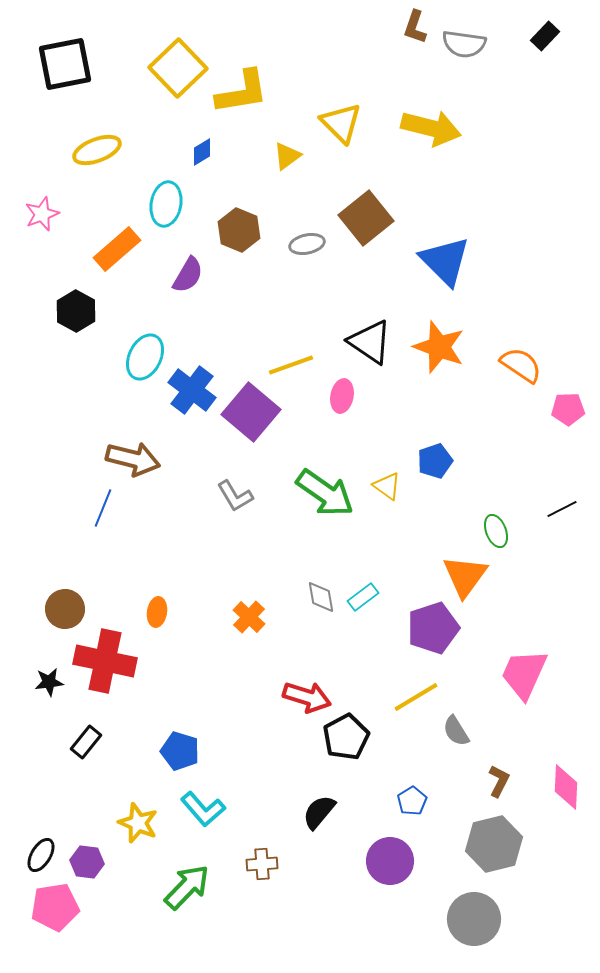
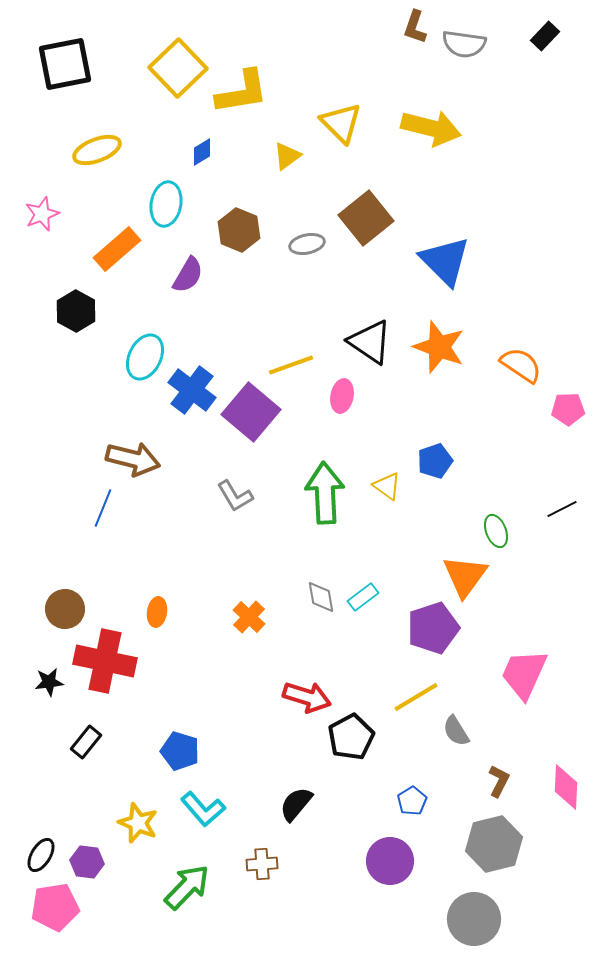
green arrow at (325, 493): rotated 128 degrees counterclockwise
black pentagon at (346, 737): moved 5 px right
black semicircle at (319, 812): moved 23 px left, 8 px up
